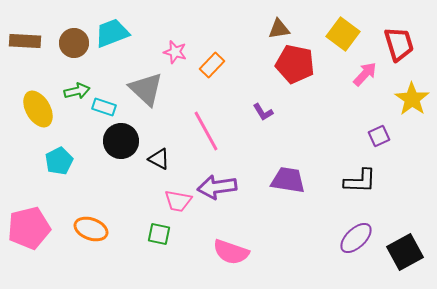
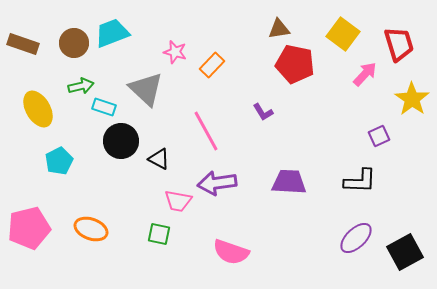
brown rectangle: moved 2 px left, 3 px down; rotated 16 degrees clockwise
green arrow: moved 4 px right, 5 px up
purple trapezoid: moved 1 px right, 2 px down; rotated 6 degrees counterclockwise
purple arrow: moved 4 px up
